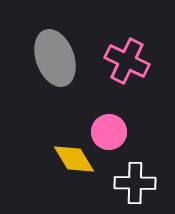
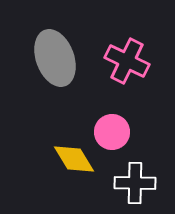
pink circle: moved 3 px right
